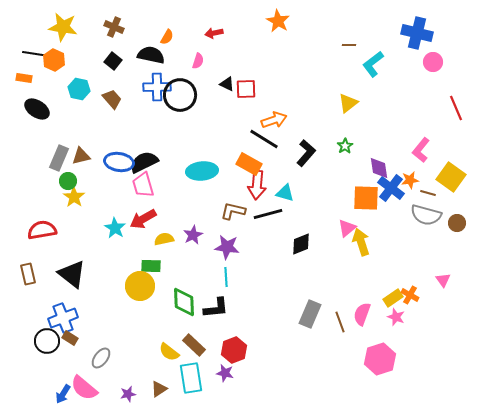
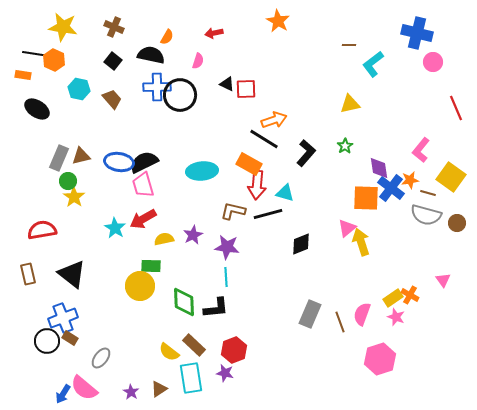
orange rectangle at (24, 78): moved 1 px left, 3 px up
yellow triangle at (348, 103): moved 2 px right, 1 px down; rotated 25 degrees clockwise
purple star at (128, 394): moved 3 px right, 2 px up; rotated 28 degrees counterclockwise
